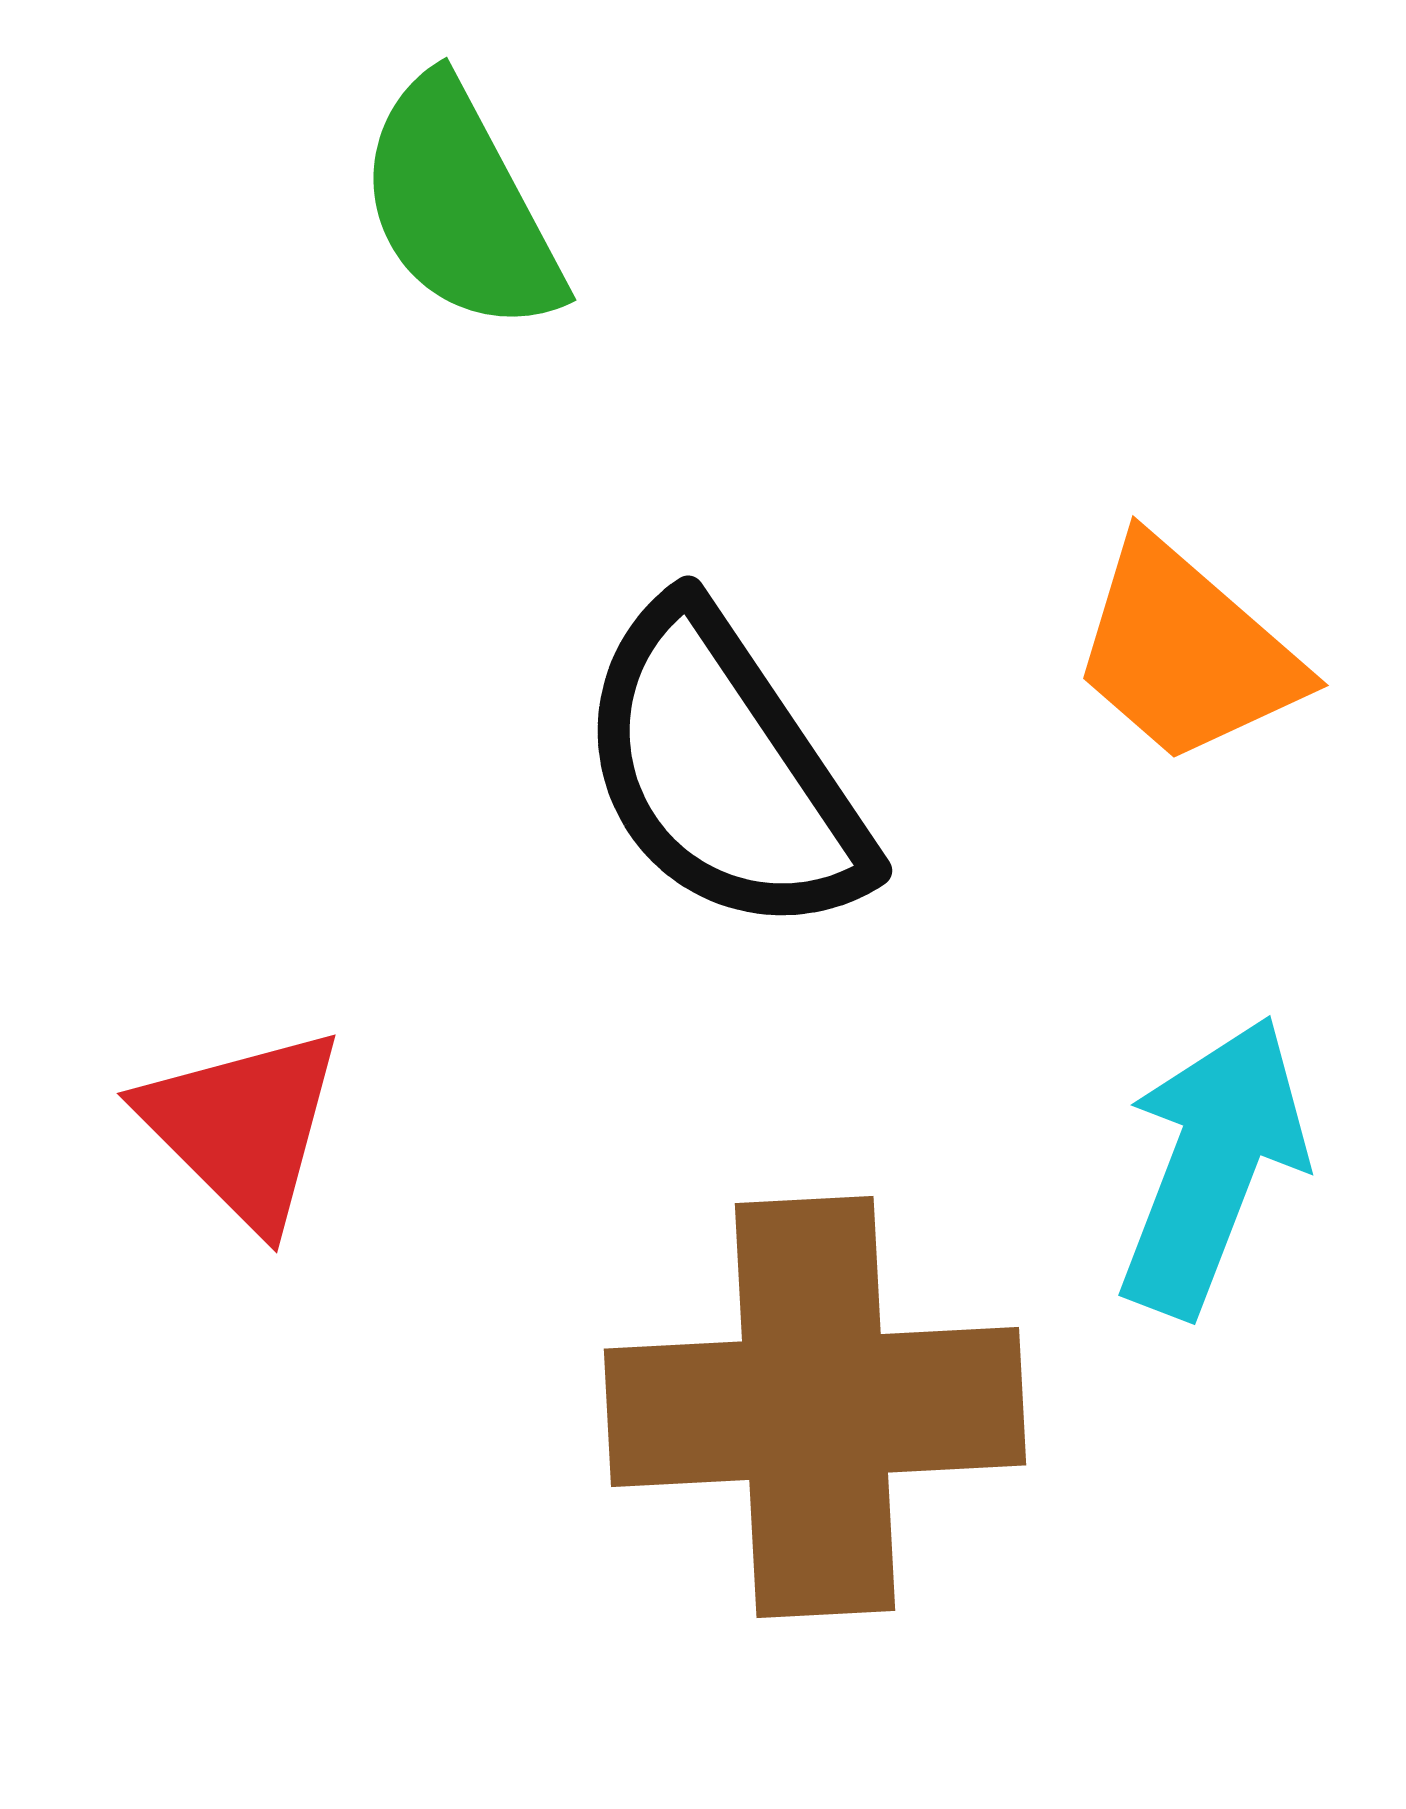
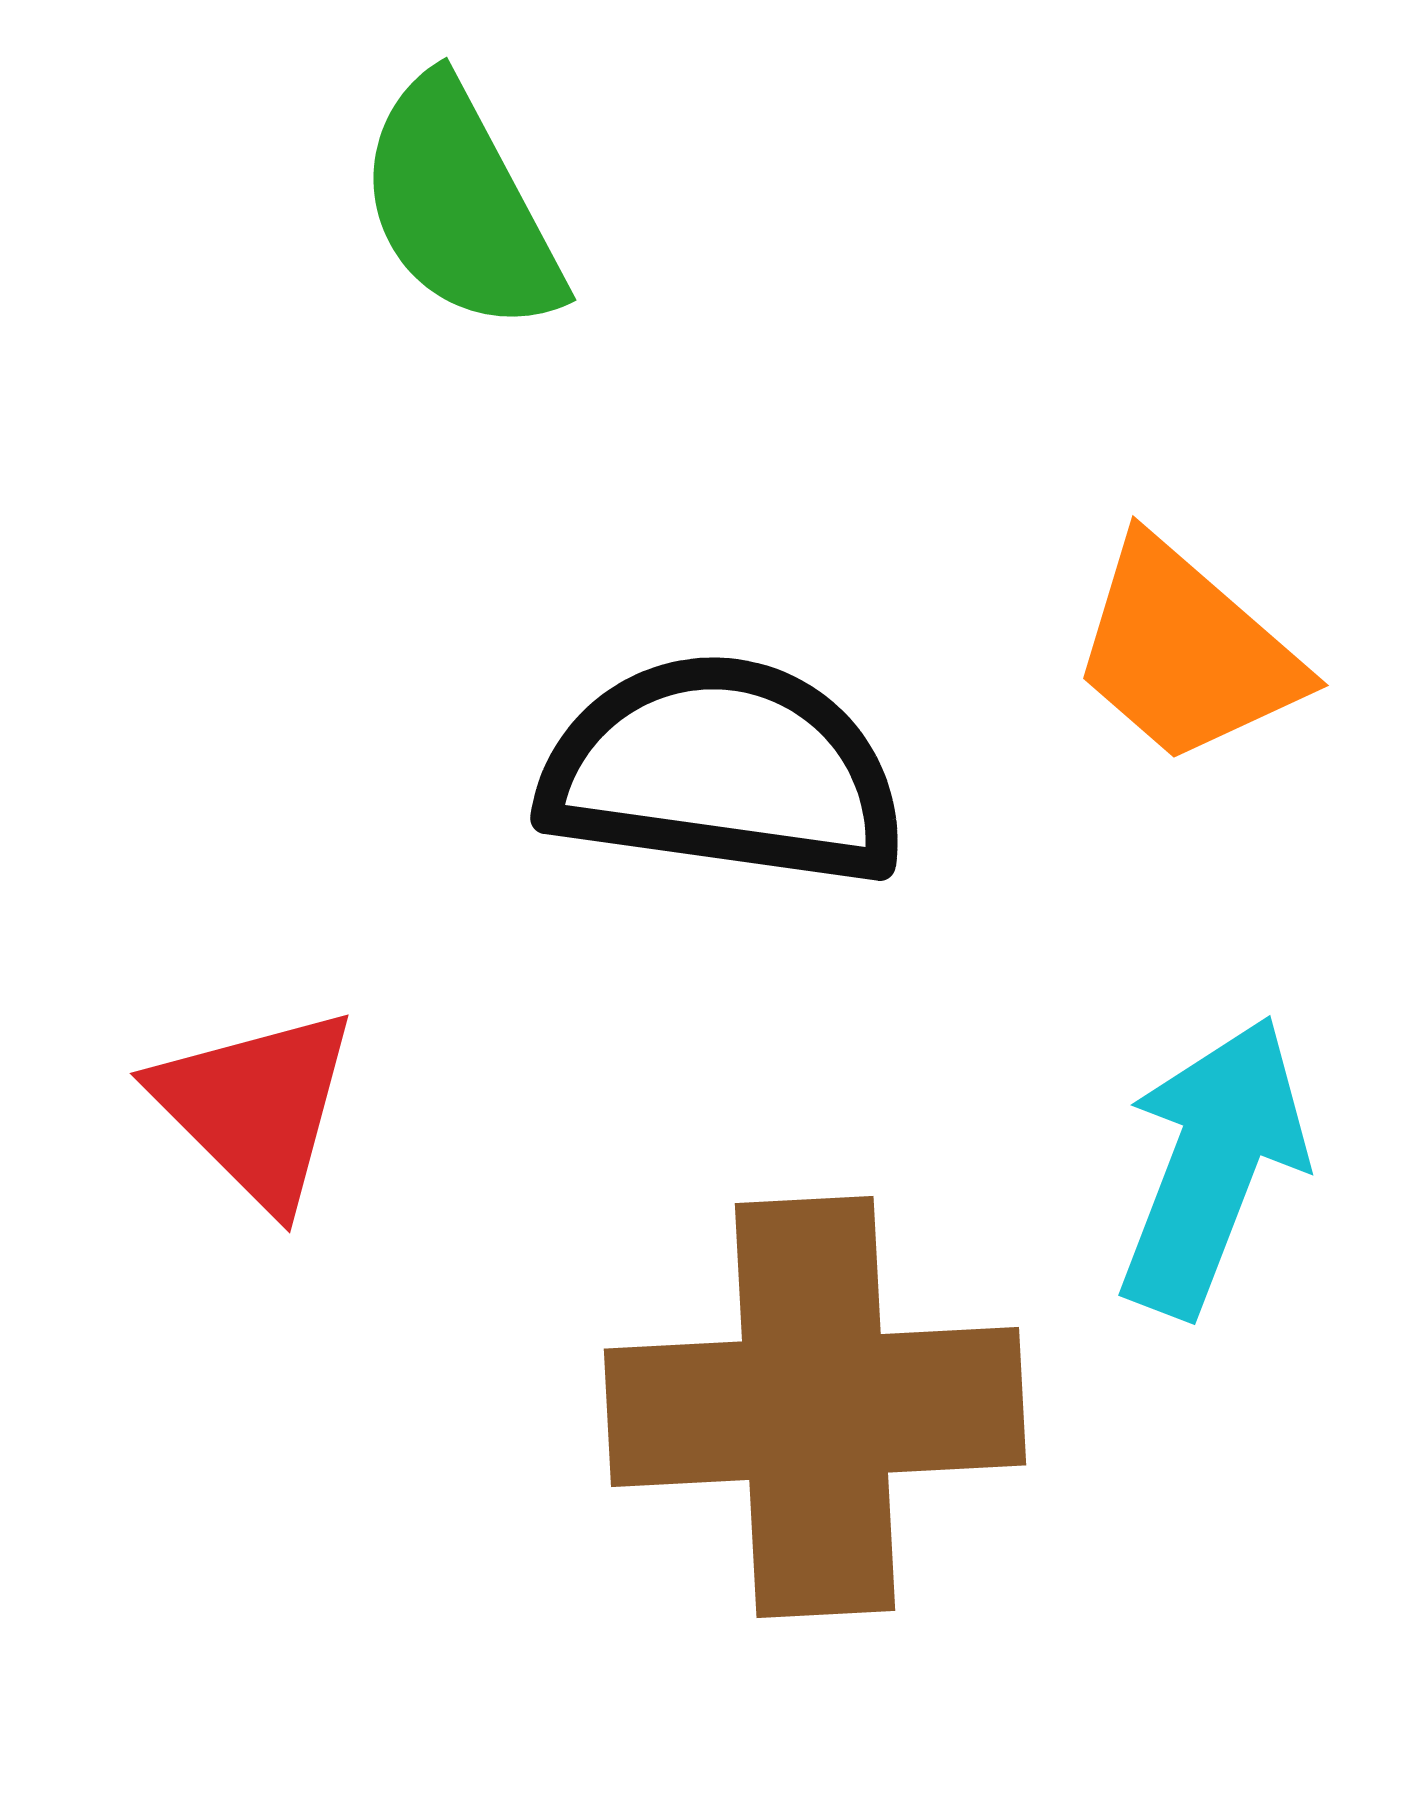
black semicircle: rotated 132 degrees clockwise
red triangle: moved 13 px right, 20 px up
